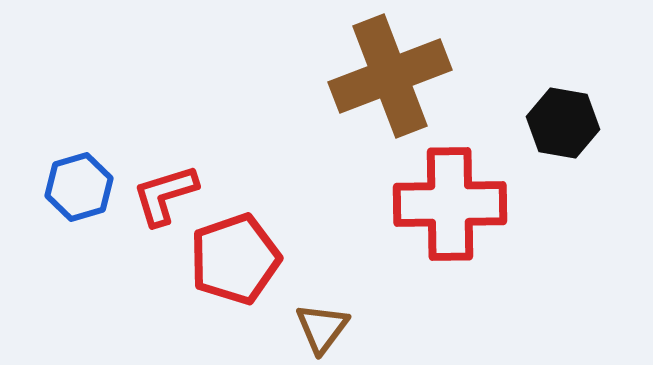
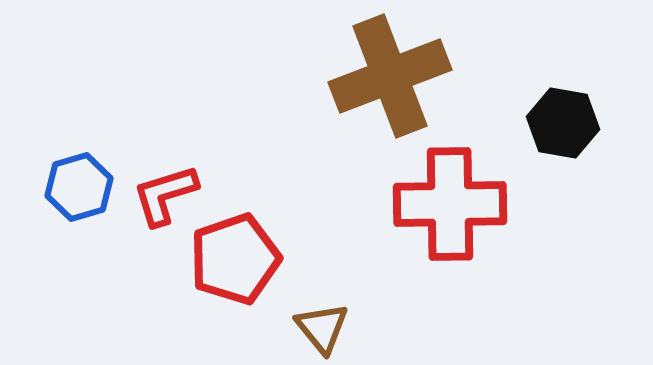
brown triangle: rotated 16 degrees counterclockwise
